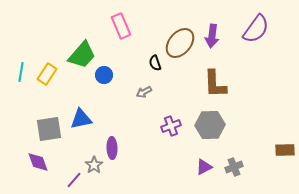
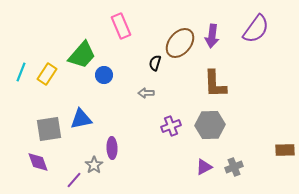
black semicircle: rotated 35 degrees clockwise
cyan line: rotated 12 degrees clockwise
gray arrow: moved 2 px right, 1 px down; rotated 28 degrees clockwise
